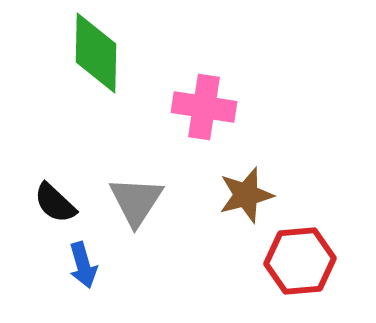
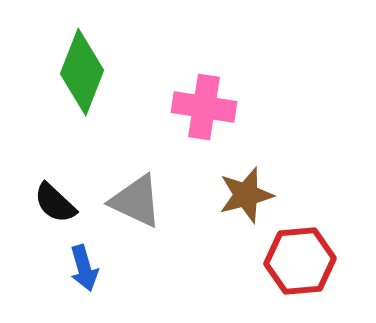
green diamond: moved 14 px left, 19 px down; rotated 20 degrees clockwise
gray triangle: rotated 38 degrees counterclockwise
blue arrow: moved 1 px right, 3 px down
